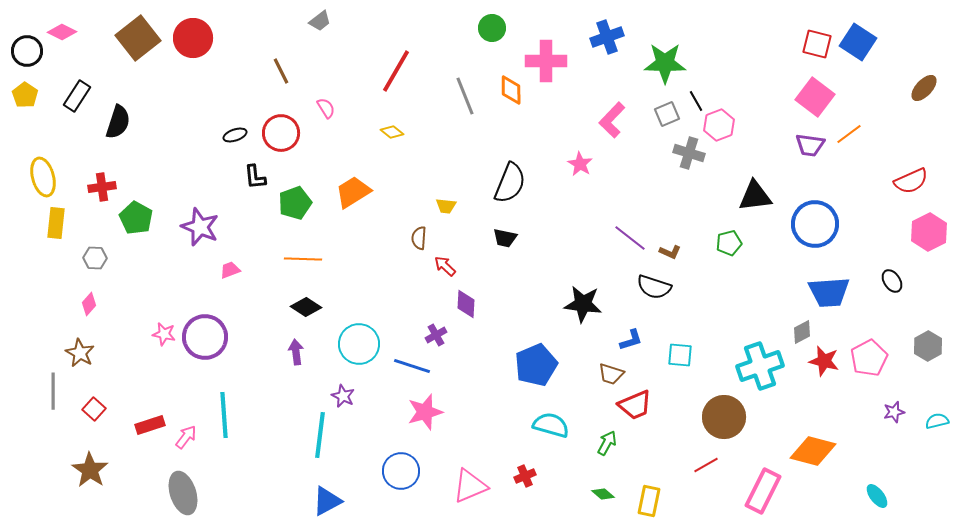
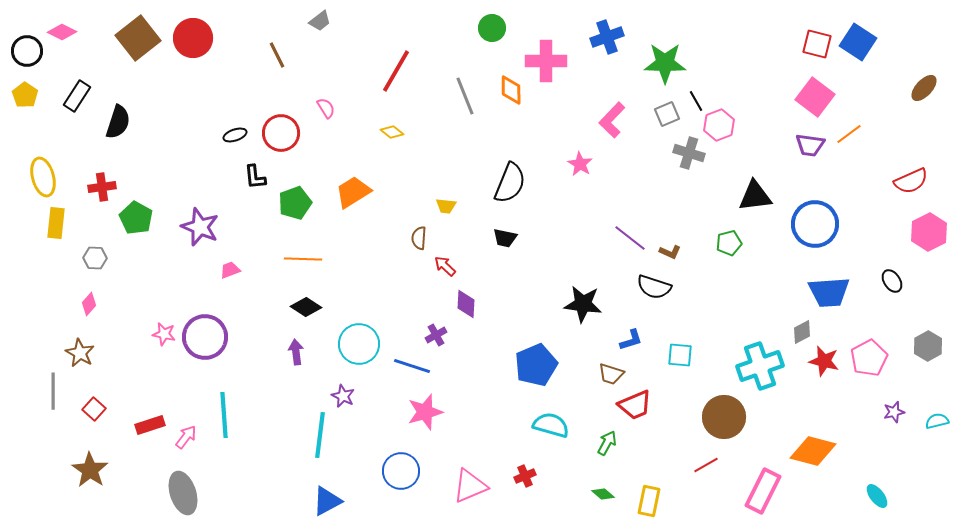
brown line at (281, 71): moved 4 px left, 16 px up
